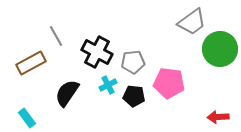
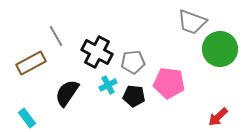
gray trapezoid: rotated 56 degrees clockwise
red arrow: rotated 40 degrees counterclockwise
